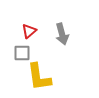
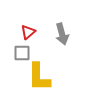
red triangle: moved 1 px left, 1 px down
yellow L-shape: rotated 8 degrees clockwise
